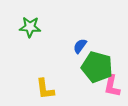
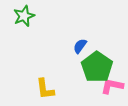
green star: moved 6 px left, 11 px up; rotated 25 degrees counterclockwise
green pentagon: rotated 20 degrees clockwise
pink L-shape: rotated 90 degrees clockwise
